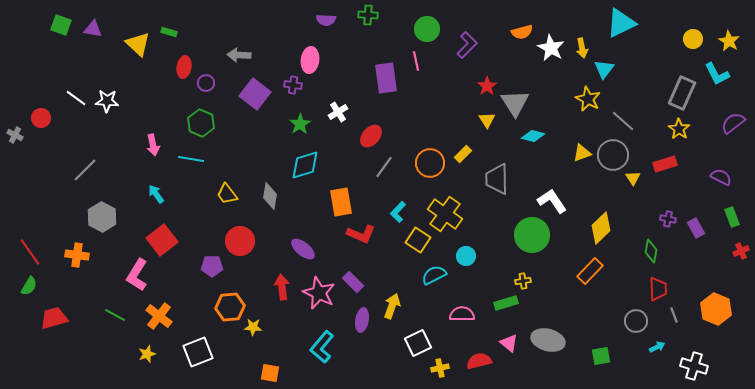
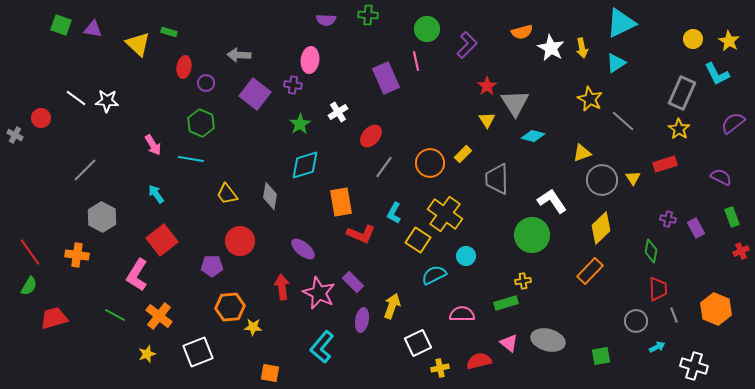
cyan triangle at (604, 69): moved 12 px right, 6 px up; rotated 20 degrees clockwise
purple rectangle at (386, 78): rotated 16 degrees counterclockwise
yellow star at (588, 99): moved 2 px right
pink arrow at (153, 145): rotated 20 degrees counterclockwise
gray circle at (613, 155): moved 11 px left, 25 px down
cyan L-shape at (398, 212): moved 4 px left, 1 px down; rotated 15 degrees counterclockwise
